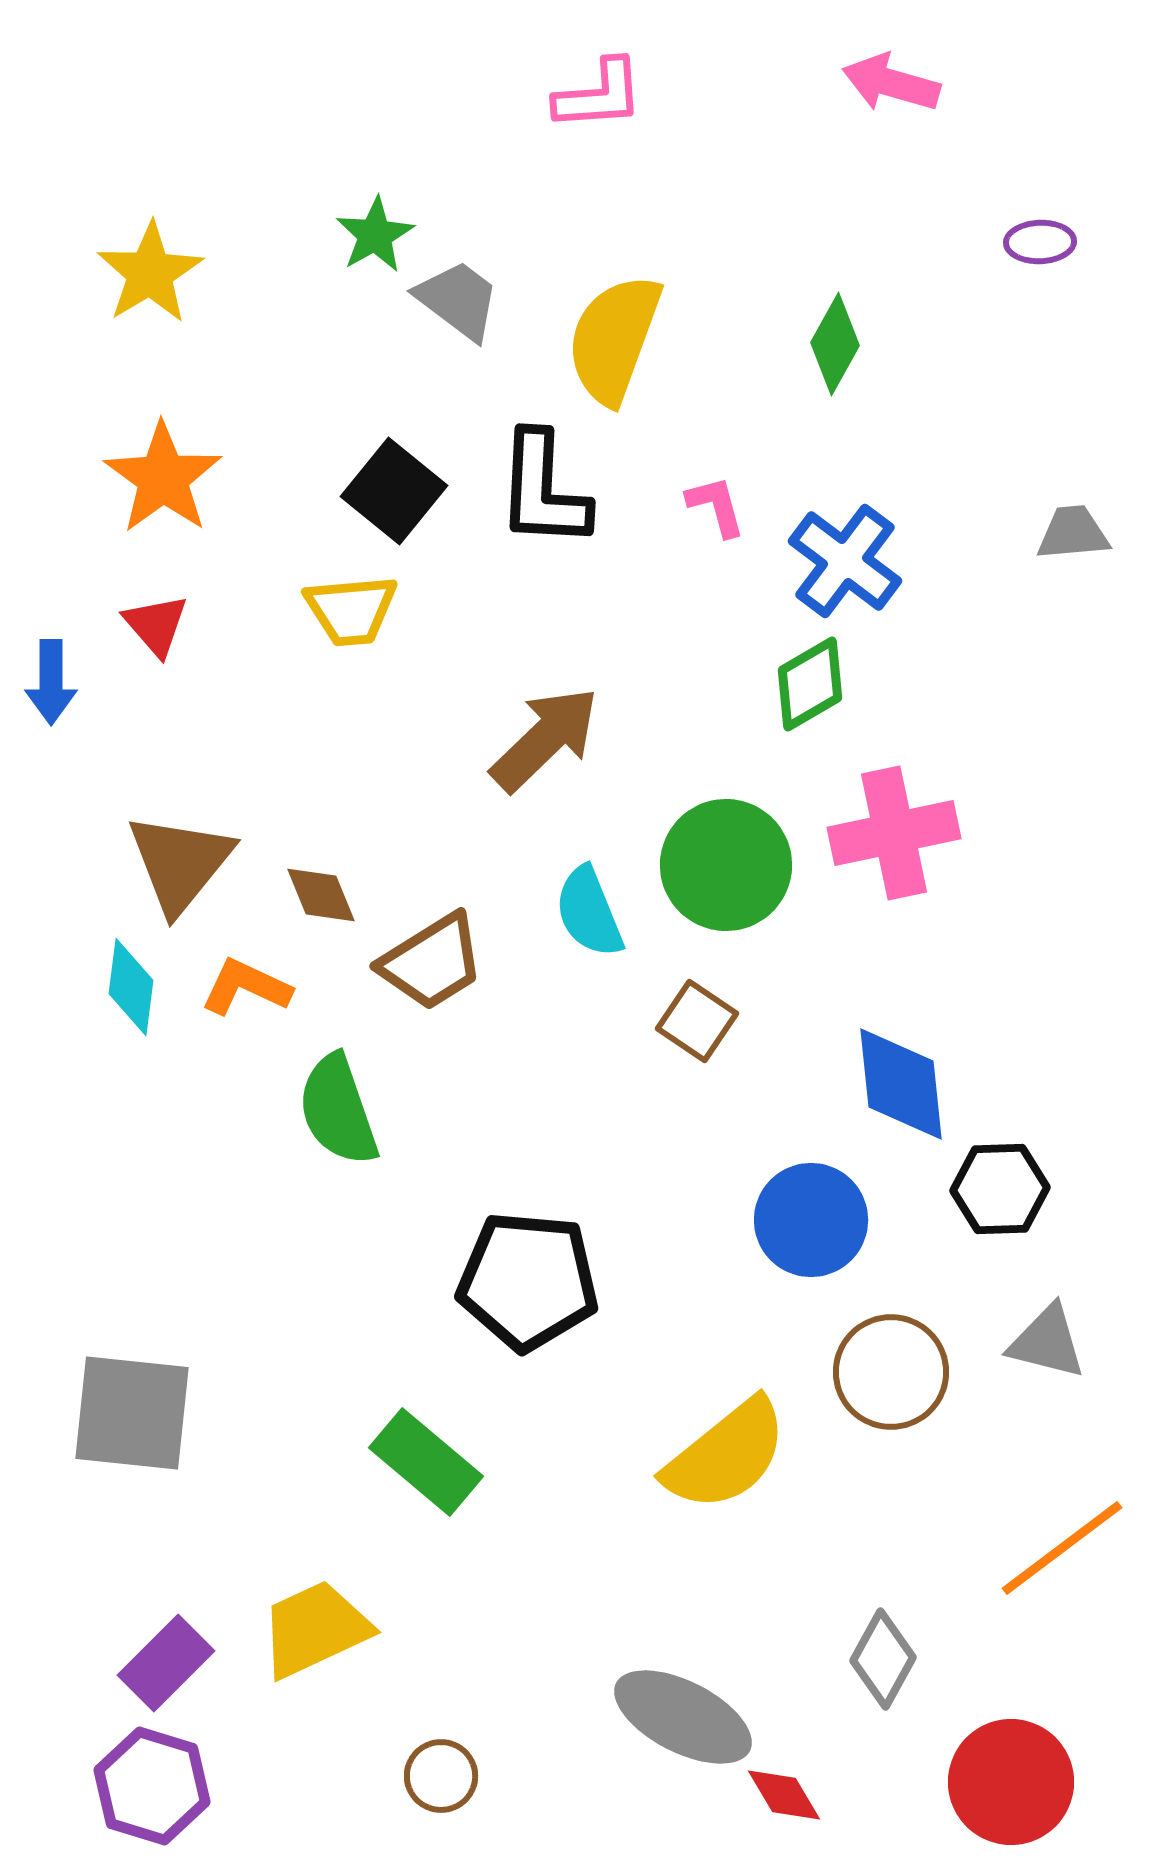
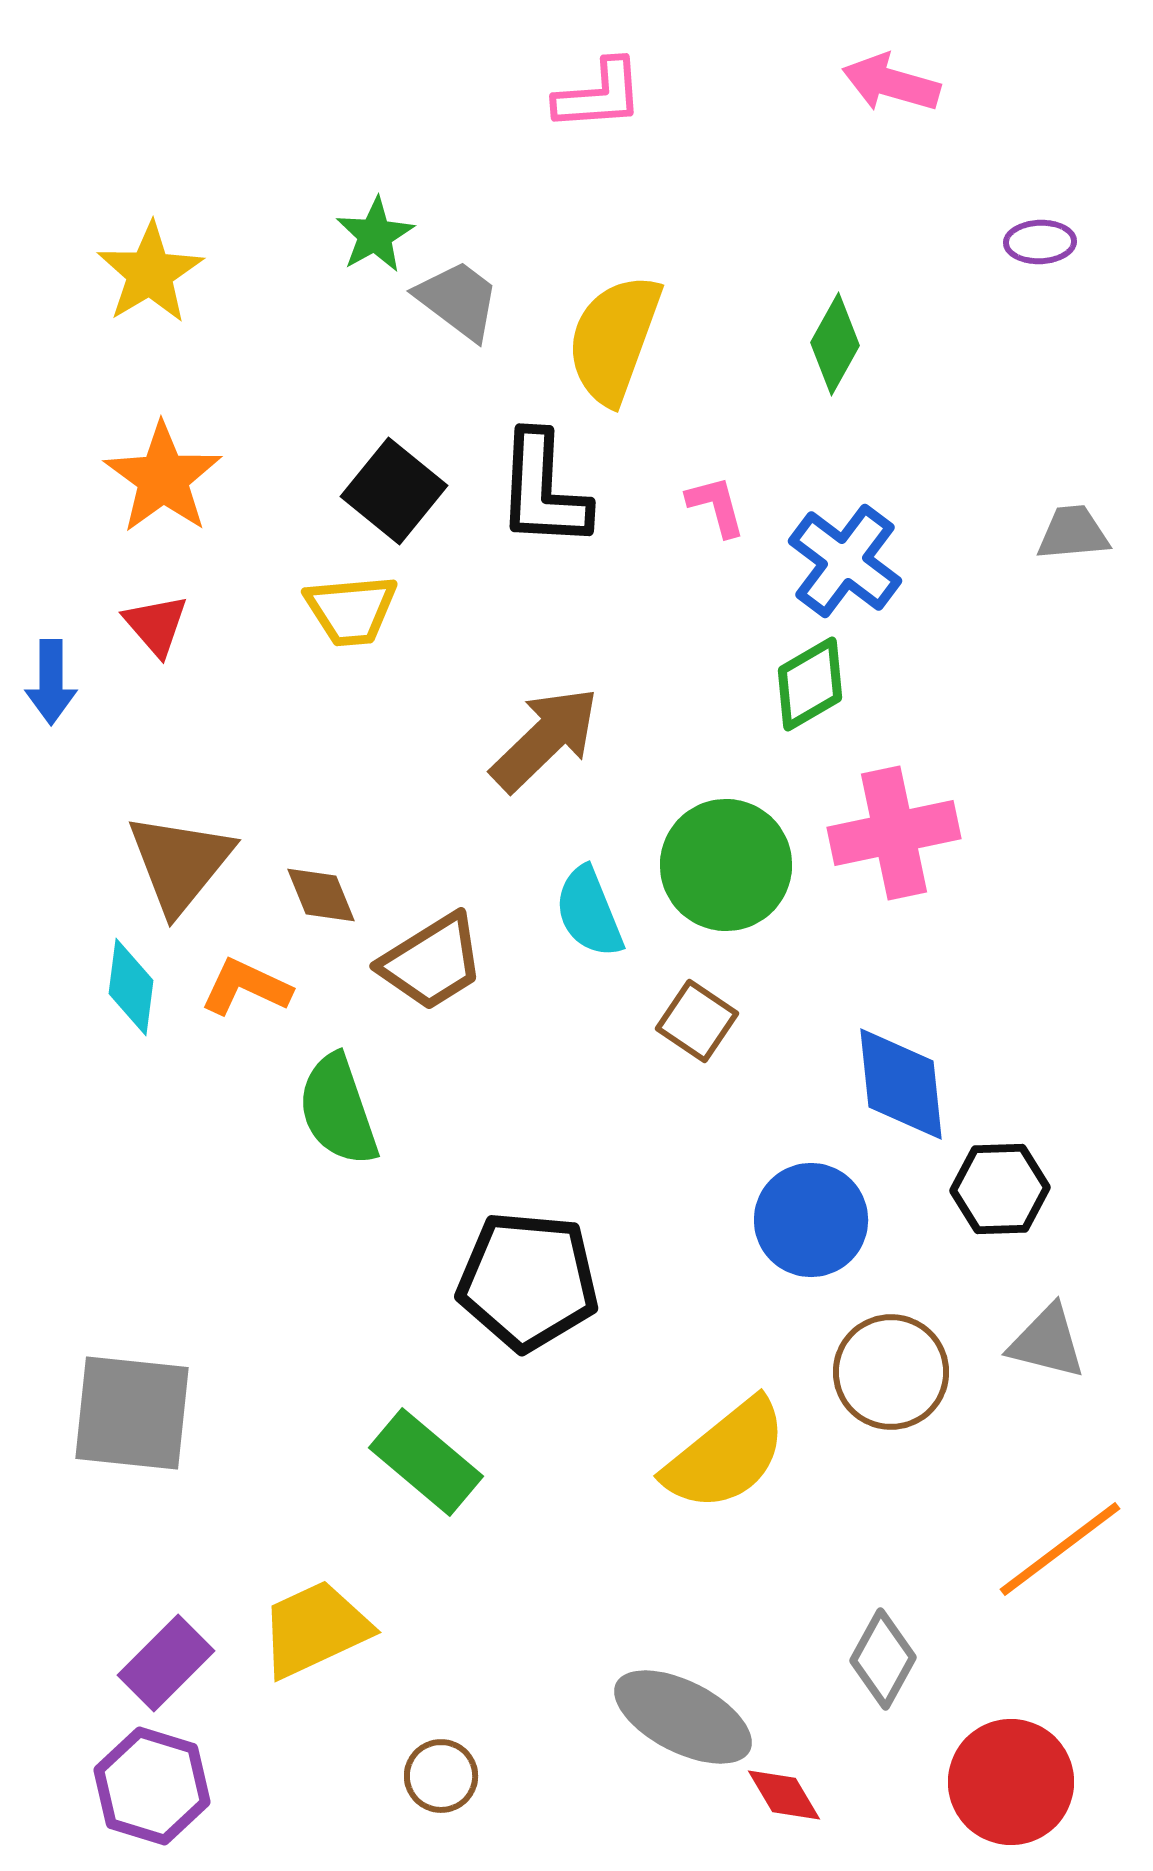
orange line at (1062, 1548): moved 2 px left, 1 px down
